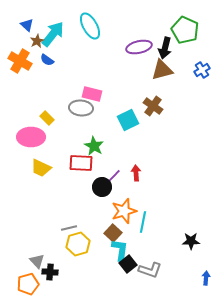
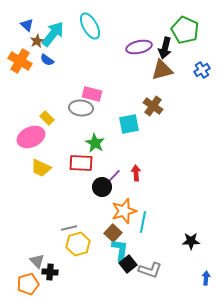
cyan square: moved 1 px right, 4 px down; rotated 15 degrees clockwise
pink ellipse: rotated 24 degrees counterclockwise
green star: moved 1 px right, 3 px up
